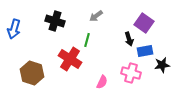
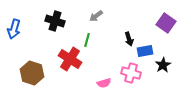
purple square: moved 22 px right
black star: moved 1 px right; rotated 21 degrees counterclockwise
pink semicircle: moved 2 px right, 1 px down; rotated 48 degrees clockwise
